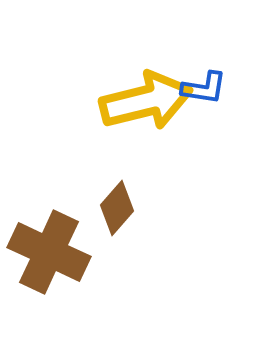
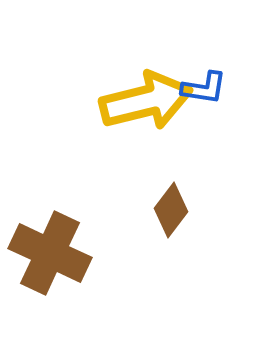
brown diamond: moved 54 px right, 2 px down; rotated 4 degrees counterclockwise
brown cross: moved 1 px right, 1 px down
